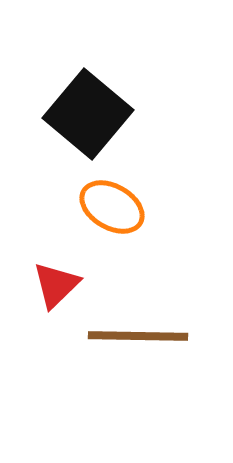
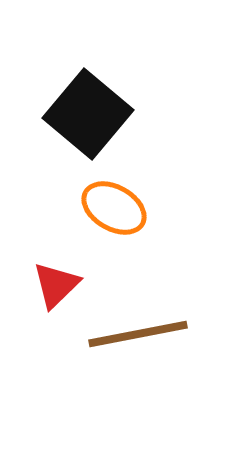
orange ellipse: moved 2 px right, 1 px down
brown line: moved 2 px up; rotated 12 degrees counterclockwise
